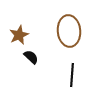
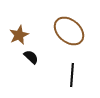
brown ellipse: rotated 44 degrees counterclockwise
